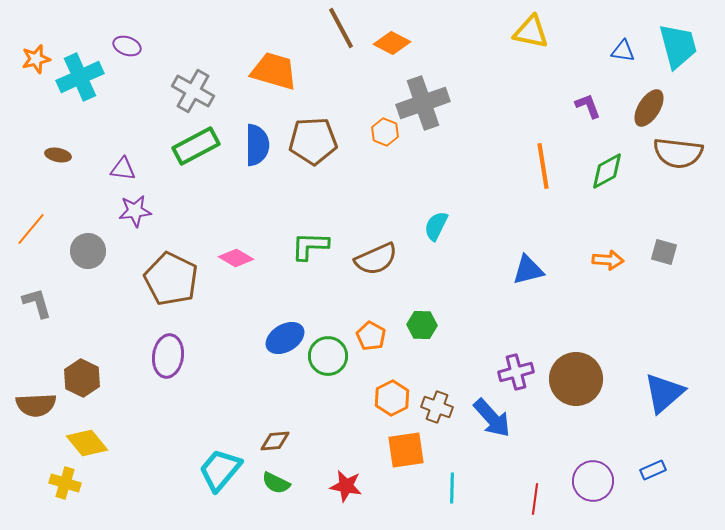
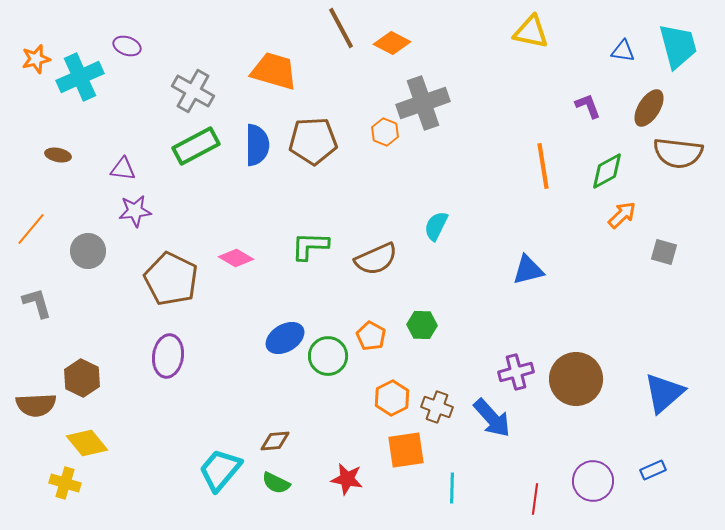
orange arrow at (608, 260): moved 14 px right, 45 px up; rotated 48 degrees counterclockwise
red star at (346, 486): moved 1 px right, 7 px up
